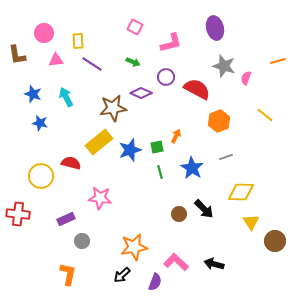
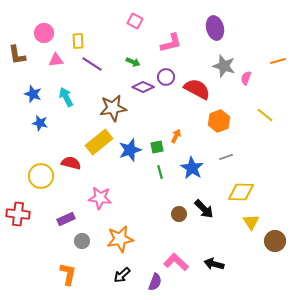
pink square at (135, 27): moved 6 px up
purple diamond at (141, 93): moved 2 px right, 6 px up
orange star at (134, 247): moved 14 px left, 8 px up
